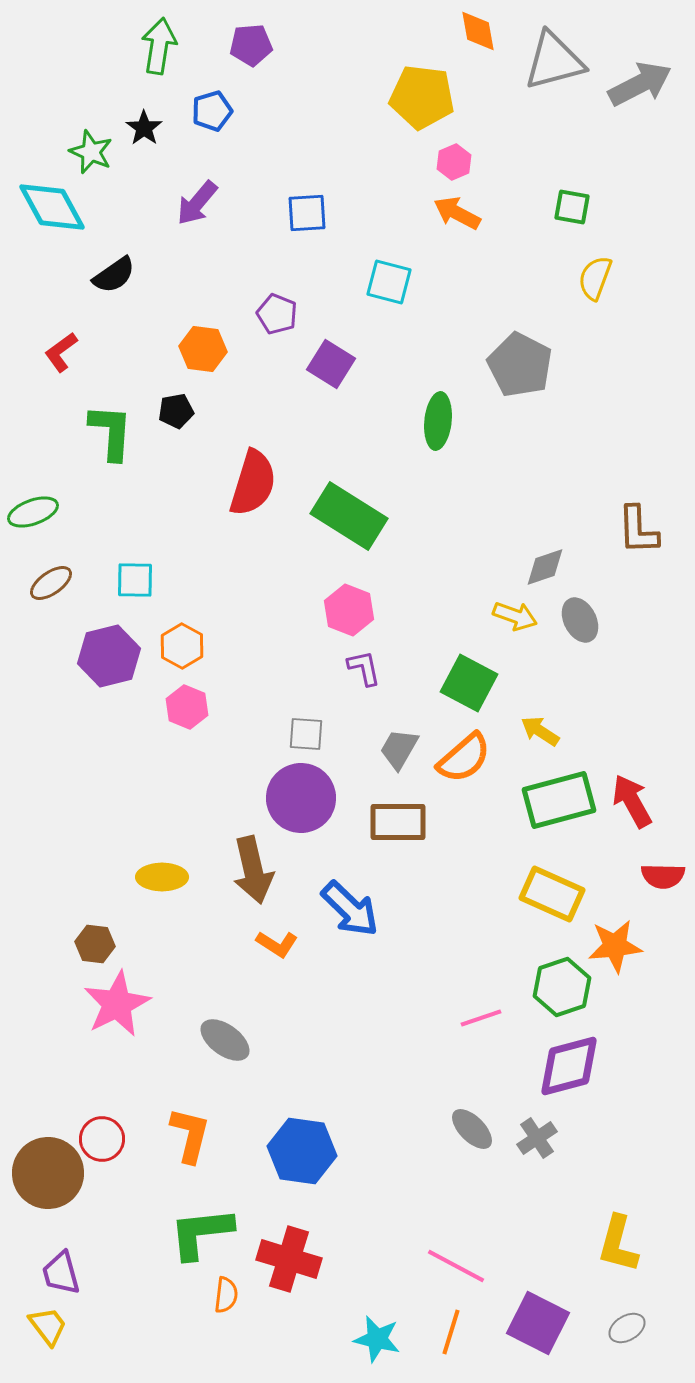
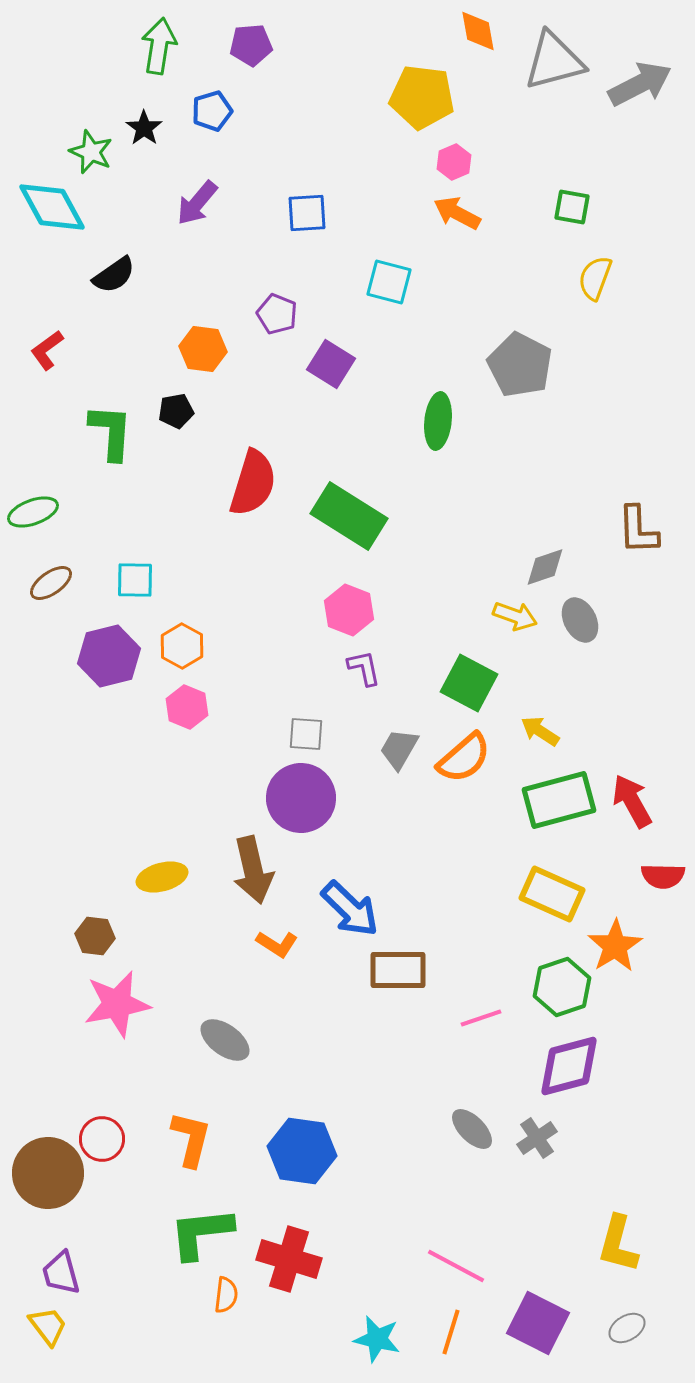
red L-shape at (61, 352): moved 14 px left, 2 px up
brown rectangle at (398, 822): moved 148 px down
yellow ellipse at (162, 877): rotated 15 degrees counterclockwise
brown hexagon at (95, 944): moved 8 px up
orange star at (615, 946): rotated 26 degrees counterclockwise
pink star at (117, 1004): rotated 16 degrees clockwise
orange L-shape at (190, 1135): moved 1 px right, 4 px down
